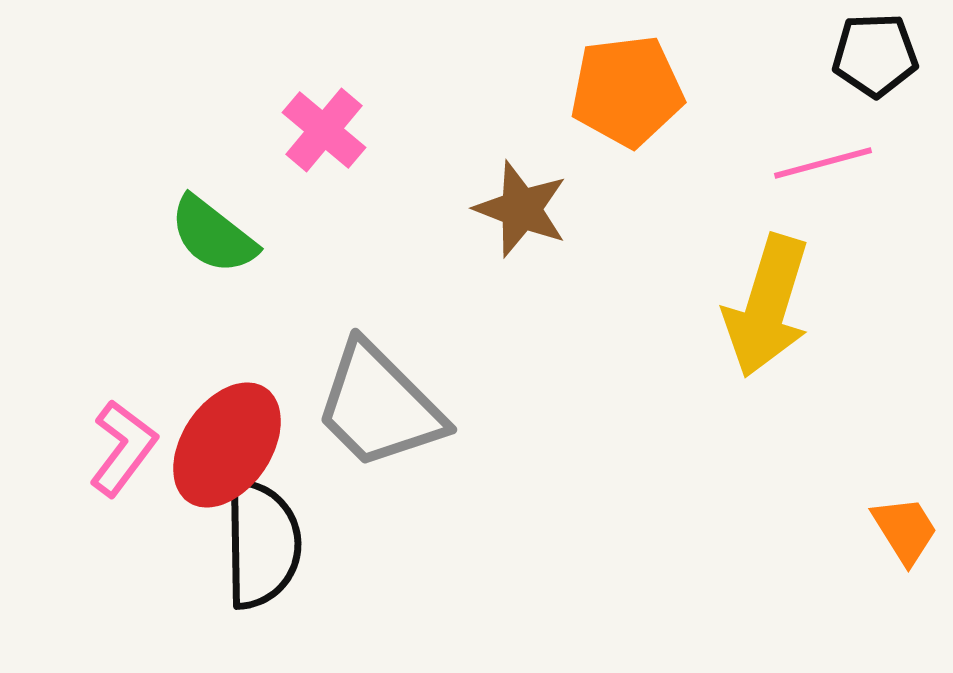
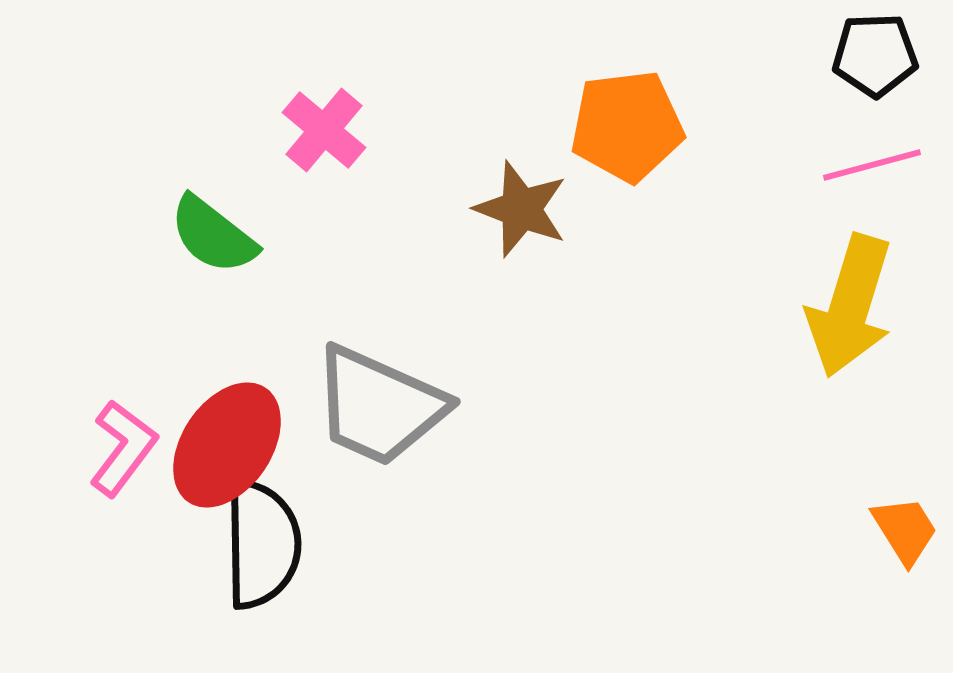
orange pentagon: moved 35 px down
pink line: moved 49 px right, 2 px down
yellow arrow: moved 83 px right
gray trapezoid: rotated 21 degrees counterclockwise
